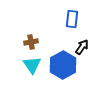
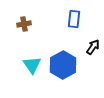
blue rectangle: moved 2 px right
brown cross: moved 7 px left, 18 px up
black arrow: moved 11 px right
